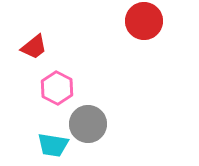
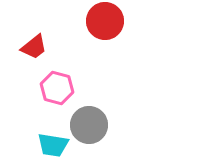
red circle: moved 39 px left
pink hexagon: rotated 12 degrees counterclockwise
gray circle: moved 1 px right, 1 px down
